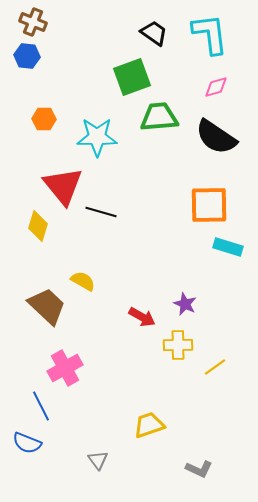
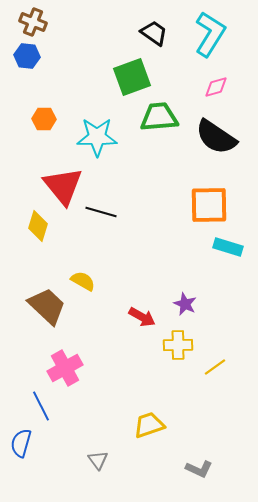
cyan L-shape: rotated 39 degrees clockwise
blue semicircle: moved 6 px left; rotated 84 degrees clockwise
